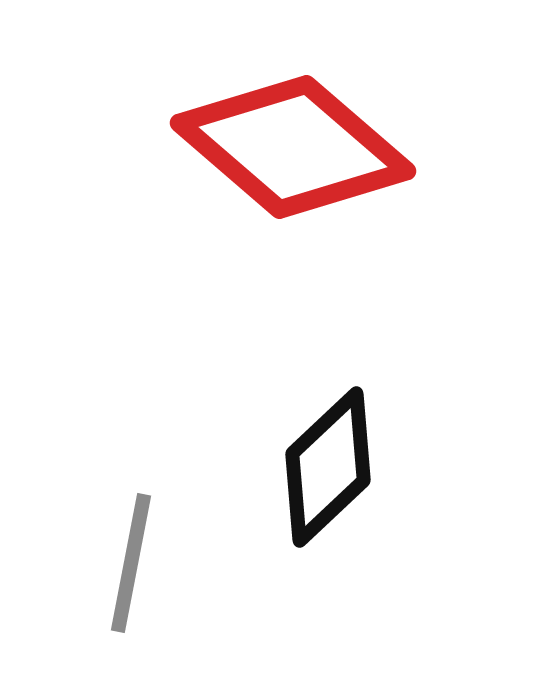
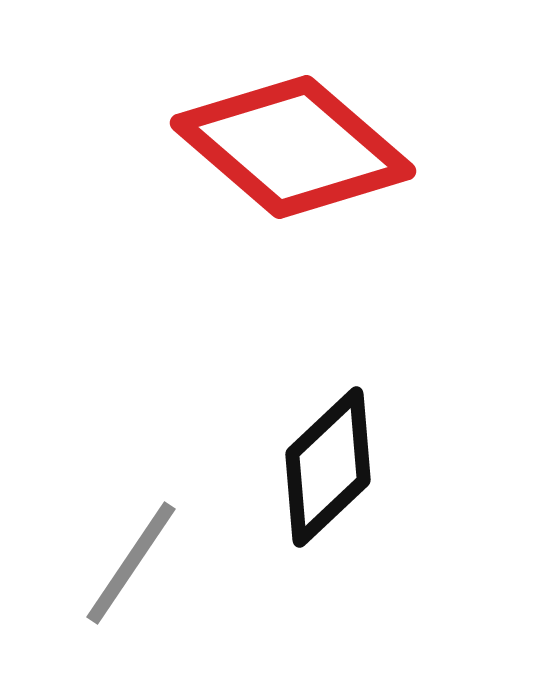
gray line: rotated 23 degrees clockwise
